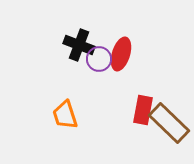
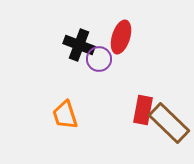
red ellipse: moved 17 px up
